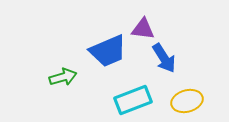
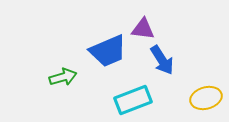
blue arrow: moved 2 px left, 2 px down
yellow ellipse: moved 19 px right, 3 px up
